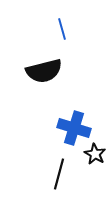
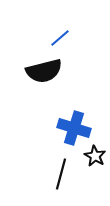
blue line: moved 2 px left, 9 px down; rotated 65 degrees clockwise
black star: moved 2 px down
black line: moved 2 px right
